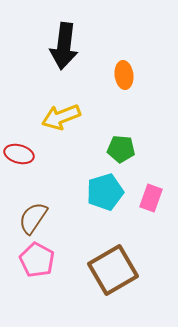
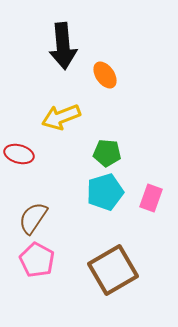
black arrow: moved 1 px left; rotated 12 degrees counterclockwise
orange ellipse: moved 19 px left; rotated 28 degrees counterclockwise
green pentagon: moved 14 px left, 4 px down
